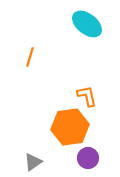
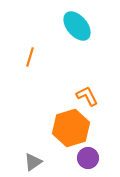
cyan ellipse: moved 10 px left, 2 px down; rotated 12 degrees clockwise
orange L-shape: rotated 15 degrees counterclockwise
orange hexagon: moved 1 px right, 1 px down; rotated 9 degrees counterclockwise
